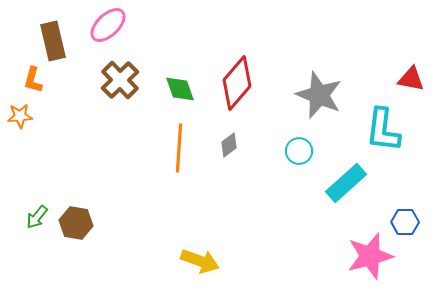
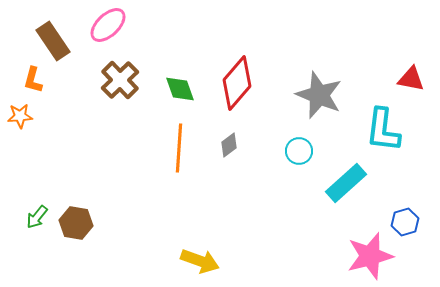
brown rectangle: rotated 21 degrees counterclockwise
blue hexagon: rotated 16 degrees counterclockwise
